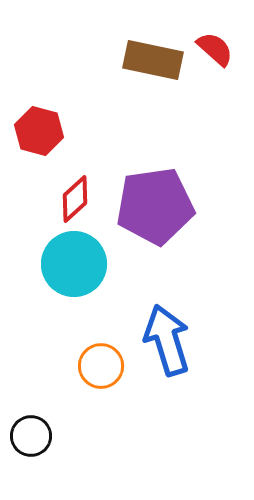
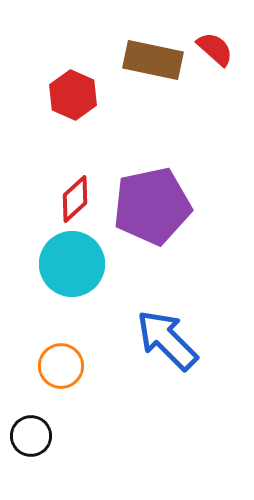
red hexagon: moved 34 px right, 36 px up; rotated 9 degrees clockwise
purple pentagon: moved 3 px left; rotated 4 degrees counterclockwise
cyan circle: moved 2 px left
blue arrow: rotated 28 degrees counterclockwise
orange circle: moved 40 px left
